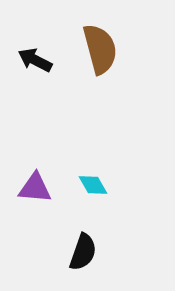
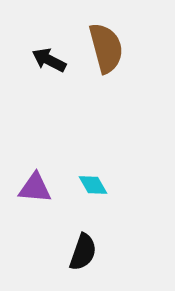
brown semicircle: moved 6 px right, 1 px up
black arrow: moved 14 px right
